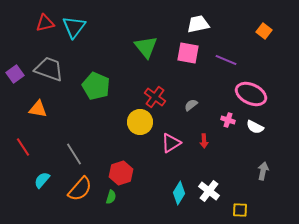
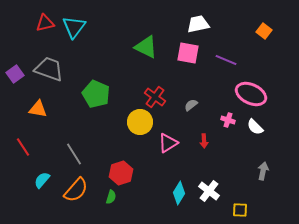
green triangle: rotated 25 degrees counterclockwise
green pentagon: moved 8 px down
white semicircle: rotated 18 degrees clockwise
pink triangle: moved 3 px left
orange semicircle: moved 4 px left, 1 px down
